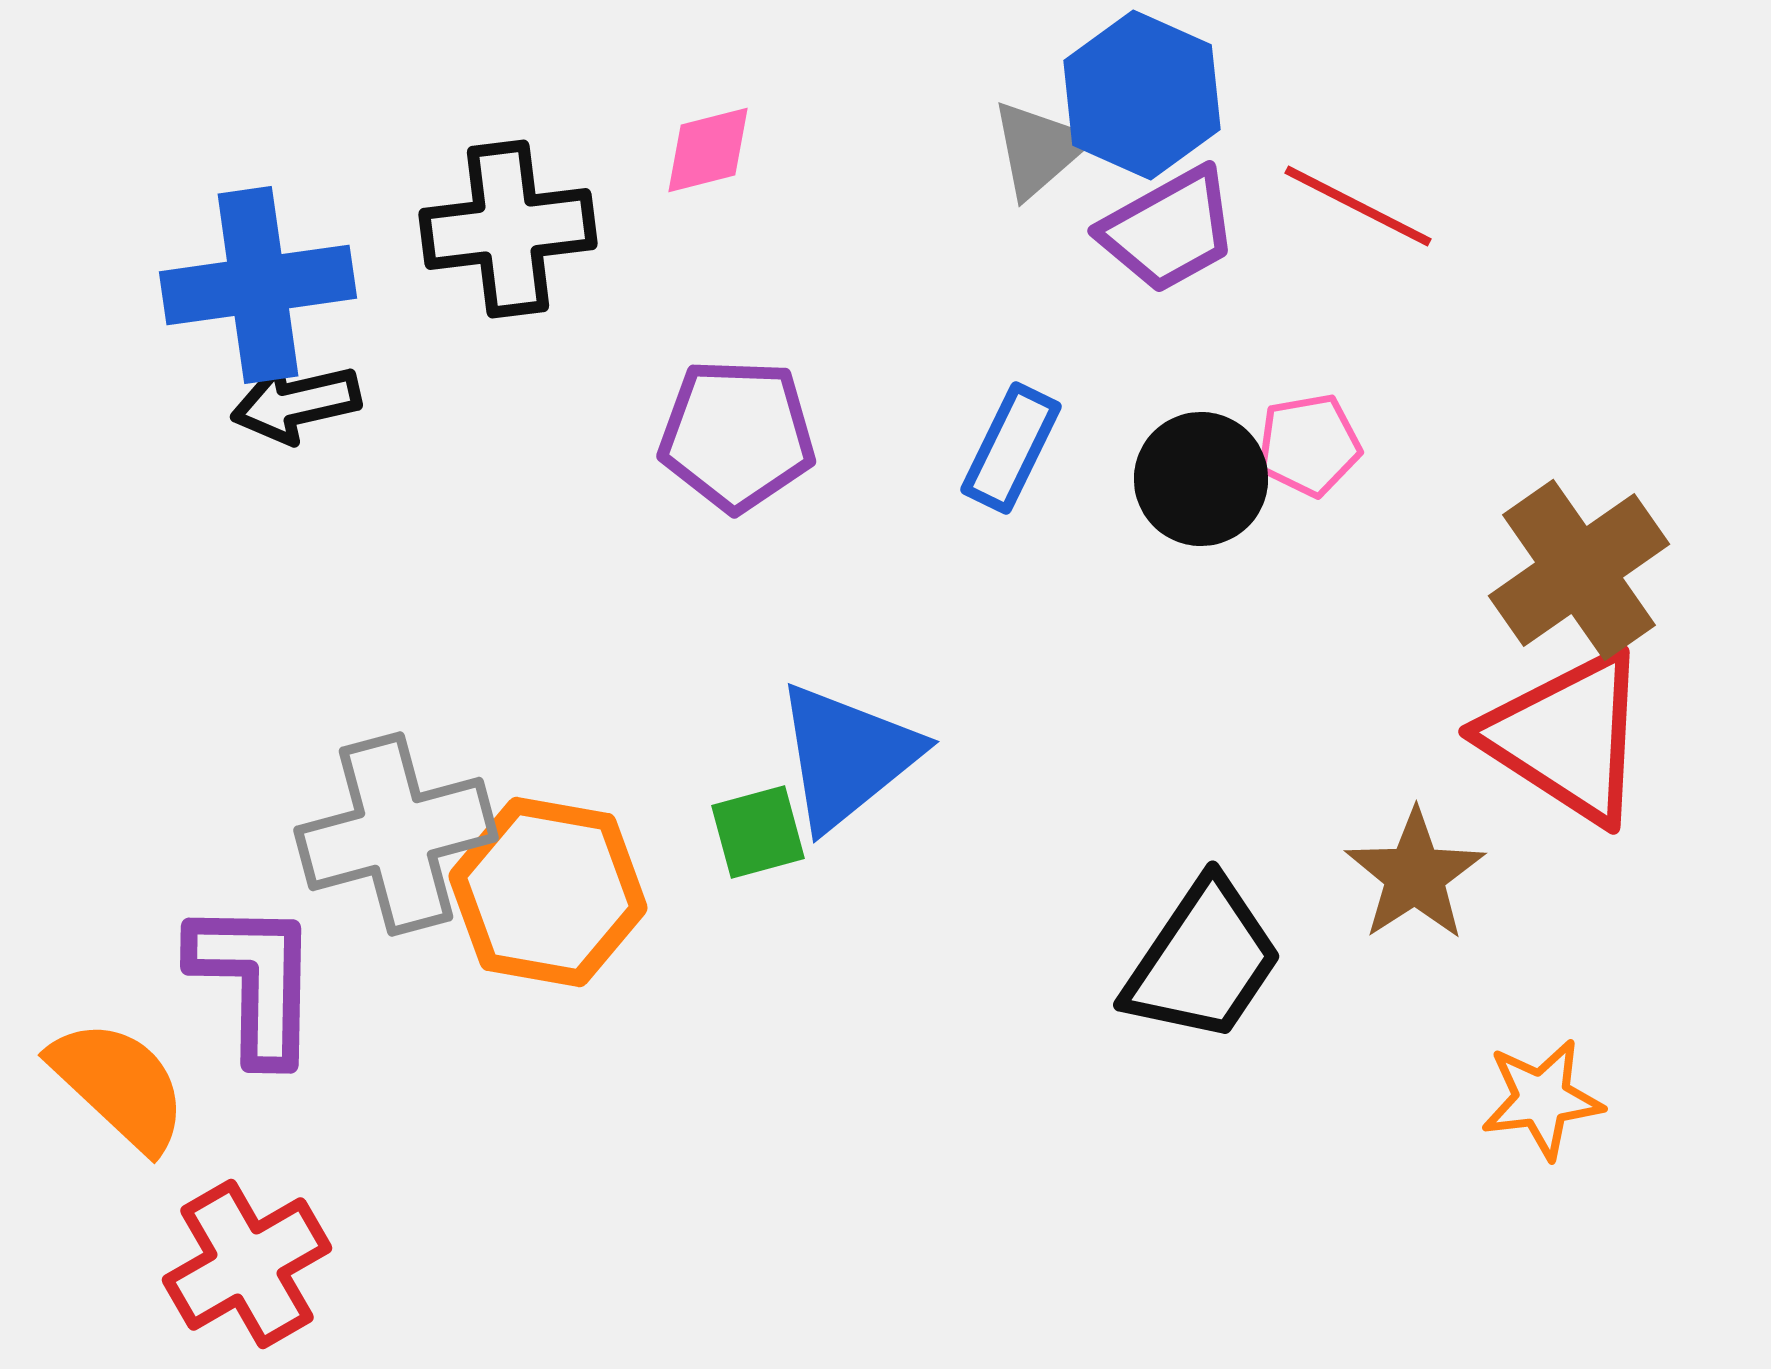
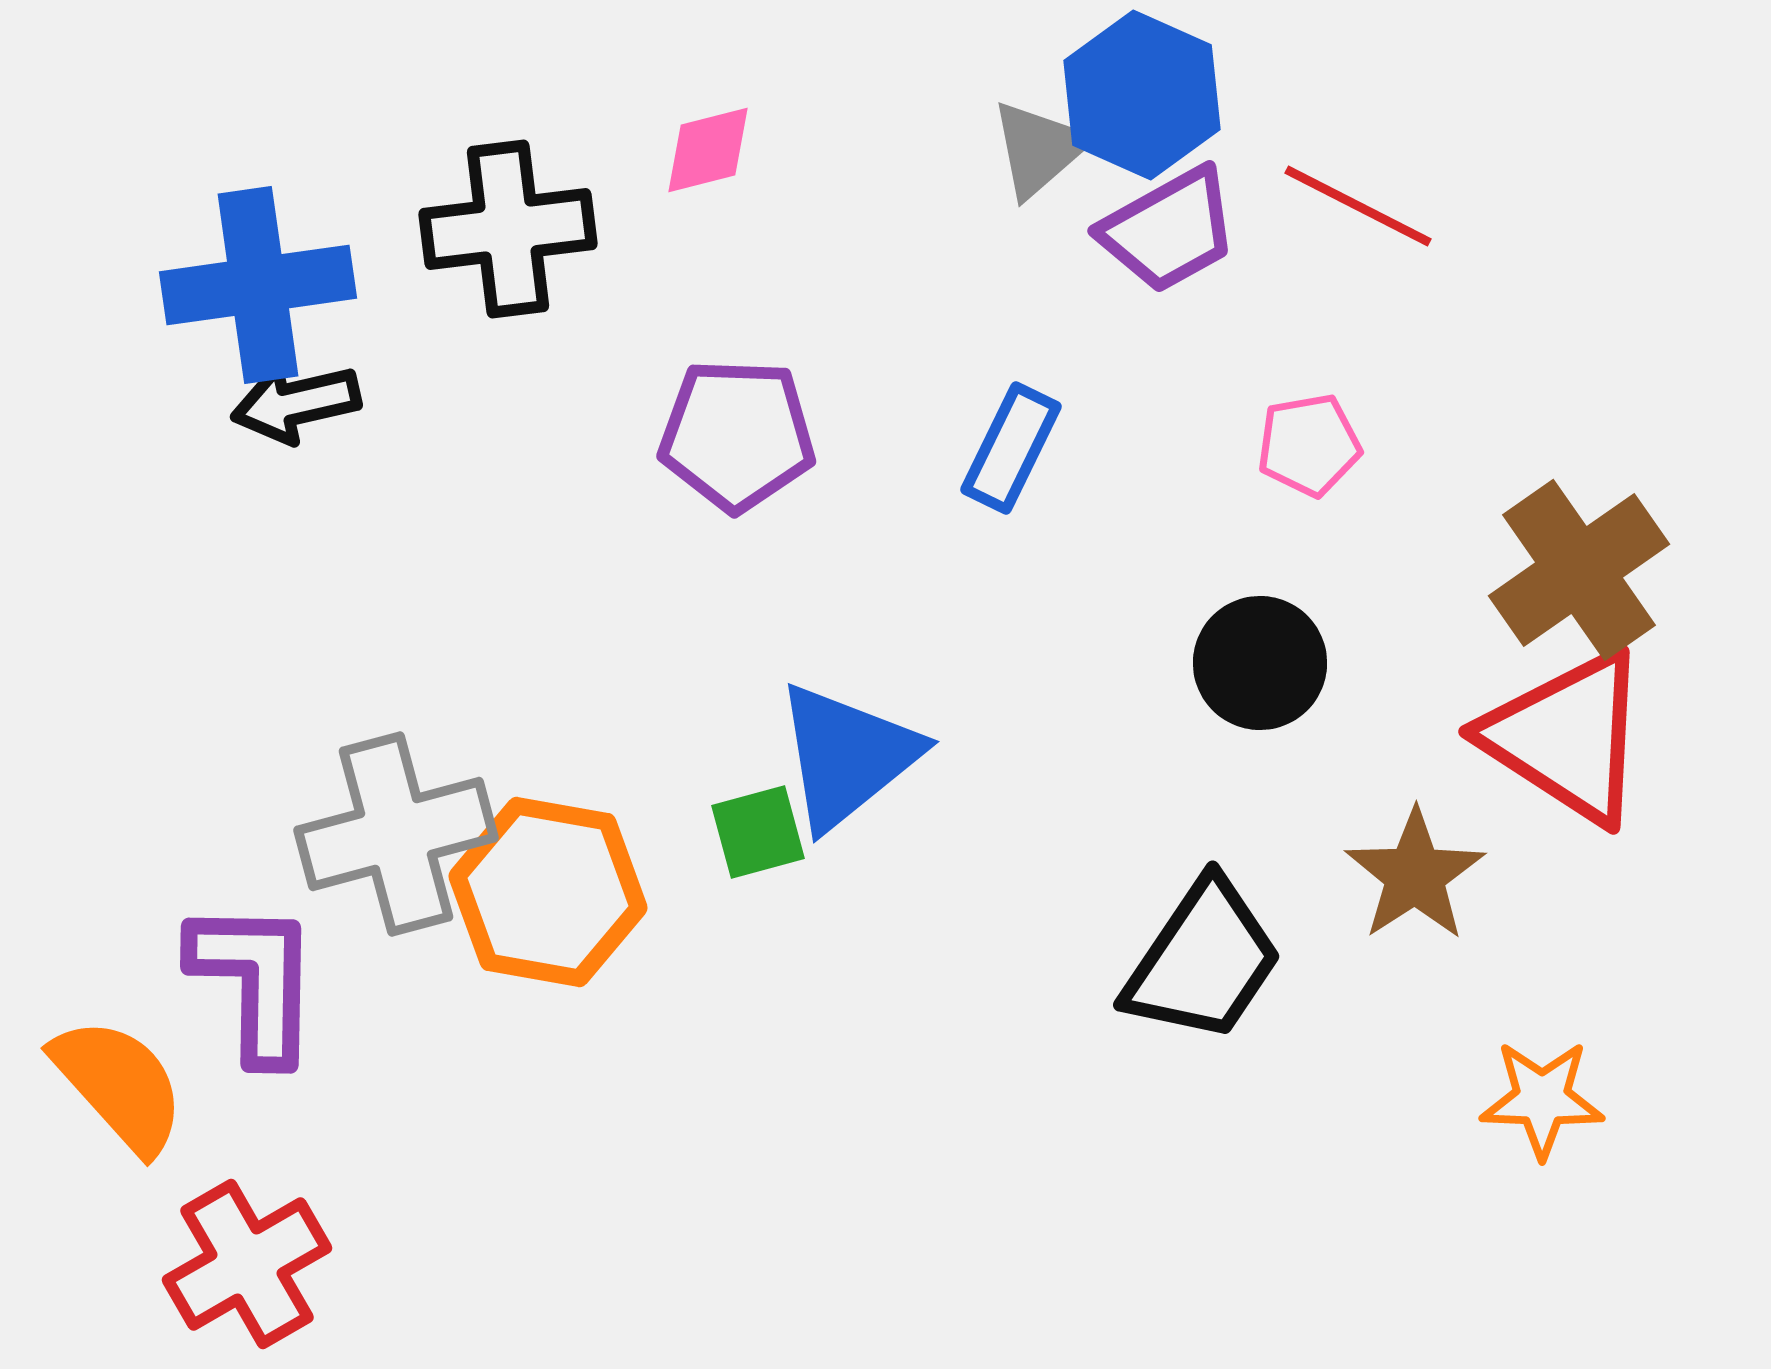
black circle: moved 59 px right, 184 px down
orange semicircle: rotated 5 degrees clockwise
orange star: rotated 9 degrees clockwise
